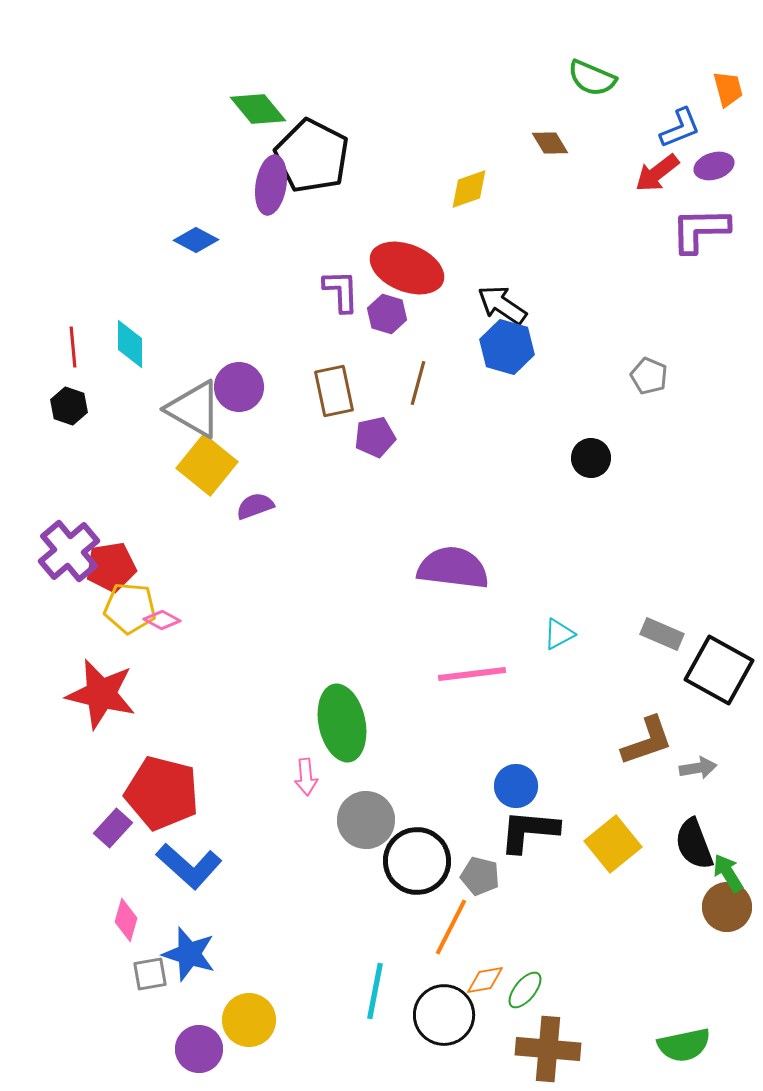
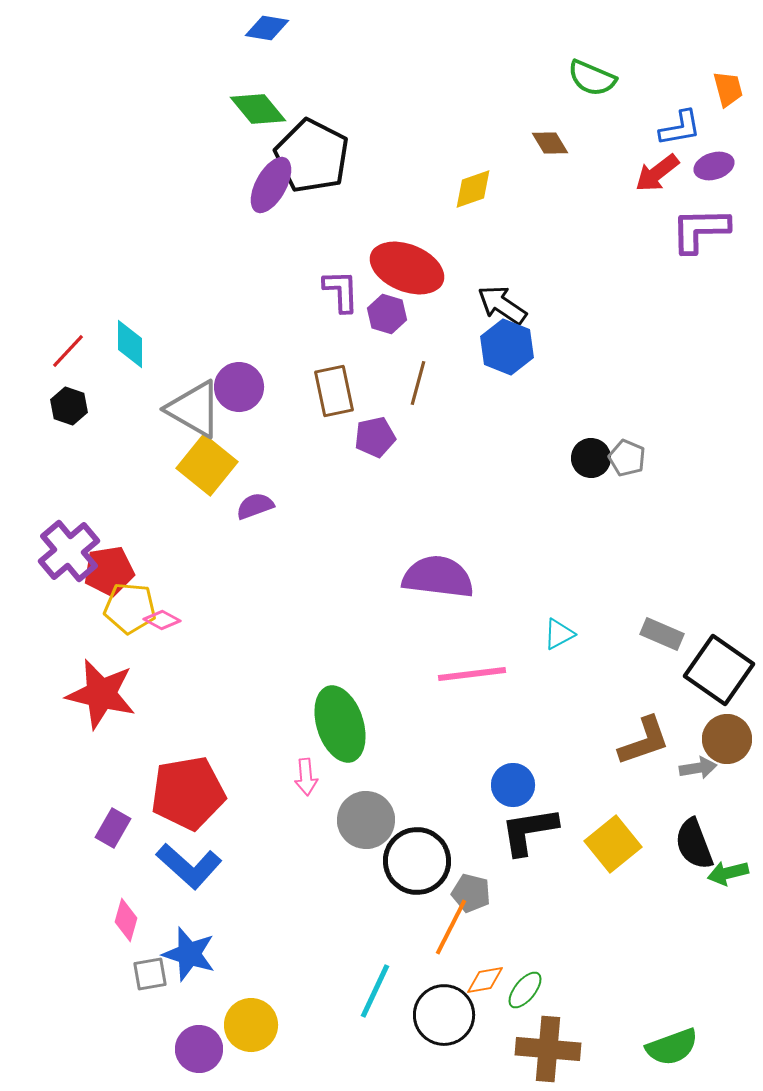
blue L-shape at (680, 128): rotated 12 degrees clockwise
purple ellipse at (271, 185): rotated 20 degrees clockwise
yellow diamond at (469, 189): moved 4 px right
blue diamond at (196, 240): moved 71 px right, 212 px up; rotated 18 degrees counterclockwise
red line at (73, 347): moved 5 px left, 4 px down; rotated 48 degrees clockwise
blue hexagon at (507, 347): rotated 6 degrees clockwise
gray pentagon at (649, 376): moved 22 px left, 82 px down
red pentagon at (111, 567): moved 2 px left, 4 px down
purple semicircle at (453, 568): moved 15 px left, 9 px down
black square at (719, 670): rotated 6 degrees clockwise
green ellipse at (342, 723): moved 2 px left, 1 px down; rotated 6 degrees counterclockwise
brown L-shape at (647, 741): moved 3 px left
blue circle at (516, 786): moved 3 px left, 1 px up
red pentagon at (162, 793): moved 26 px right; rotated 24 degrees counterclockwise
purple rectangle at (113, 828): rotated 12 degrees counterclockwise
black L-shape at (529, 831): rotated 14 degrees counterclockwise
green arrow at (728, 873): rotated 72 degrees counterclockwise
gray pentagon at (480, 876): moved 9 px left, 17 px down
brown circle at (727, 907): moved 168 px up
cyan line at (375, 991): rotated 14 degrees clockwise
yellow circle at (249, 1020): moved 2 px right, 5 px down
green semicircle at (684, 1045): moved 12 px left, 2 px down; rotated 8 degrees counterclockwise
